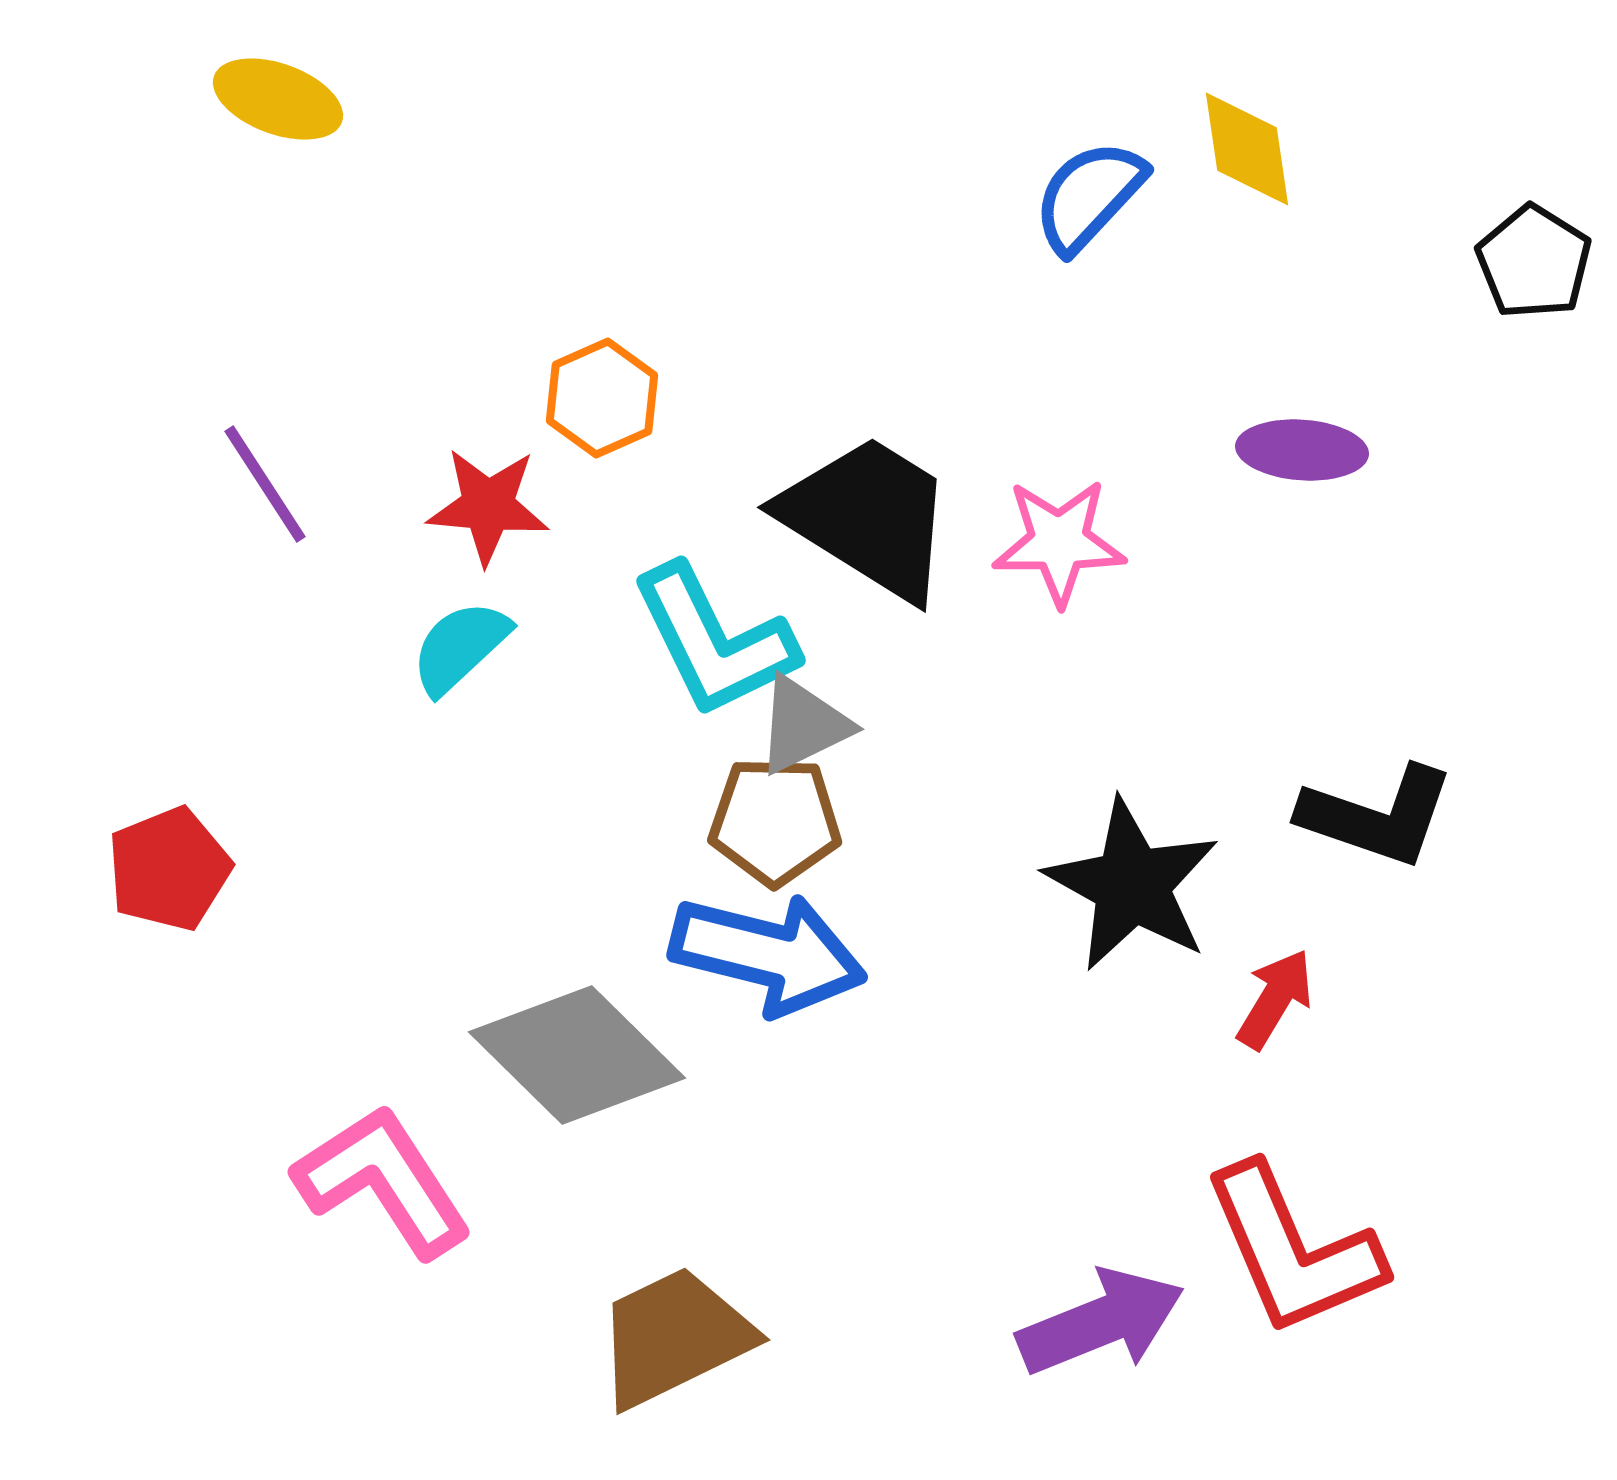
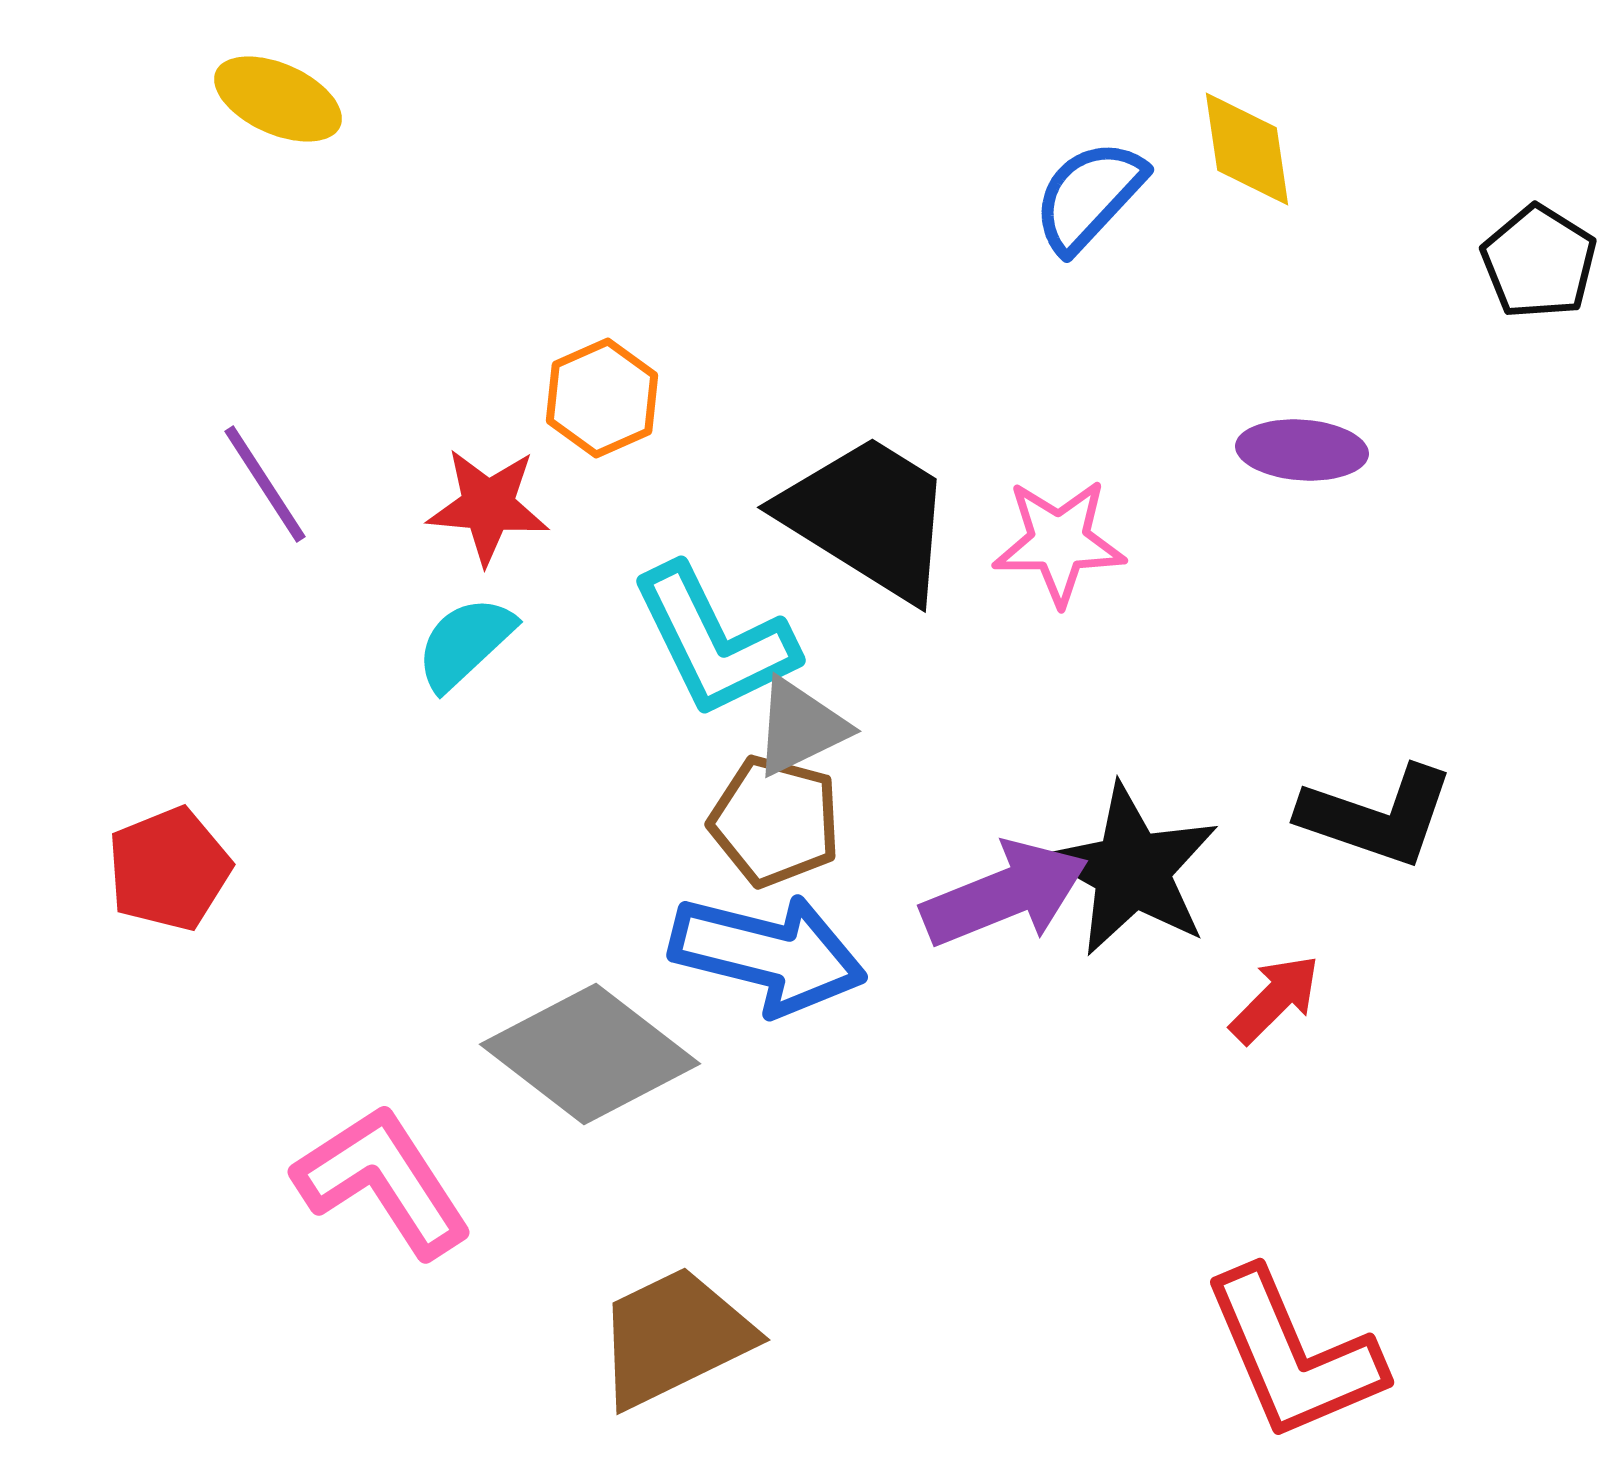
yellow ellipse: rotated 4 degrees clockwise
black pentagon: moved 5 px right
cyan semicircle: moved 5 px right, 4 px up
gray triangle: moved 3 px left, 2 px down
brown pentagon: rotated 14 degrees clockwise
black star: moved 15 px up
red arrow: rotated 14 degrees clockwise
gray diamond: moved 13 px right, 1 px up; rotated 7 degrees counterclockwise
red L-shape: moved 105 px down
purple arrow: moved 96 px left, 428 px up
